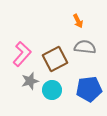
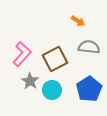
orange arrow: rotated 32 degrees counterclockwise
gray semicircle: moved 4 px right
gray star: rotated 24 degrees counterclockwise
blue pentagon: rotated 25 degrees counterclockwise
